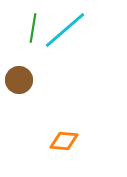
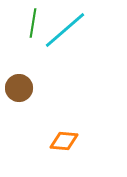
green line: moved 5 px up
brown circle: moved 8 px down
